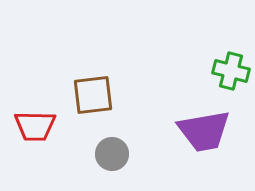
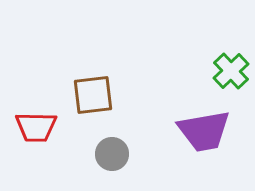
green cross: rotated 33 degrees clockwise
red trapezoid: moved 1 px right, 1 px down
